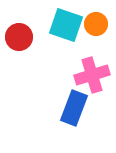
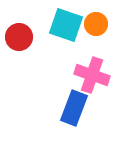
pink cross: rotated 36 degrees clockwise
